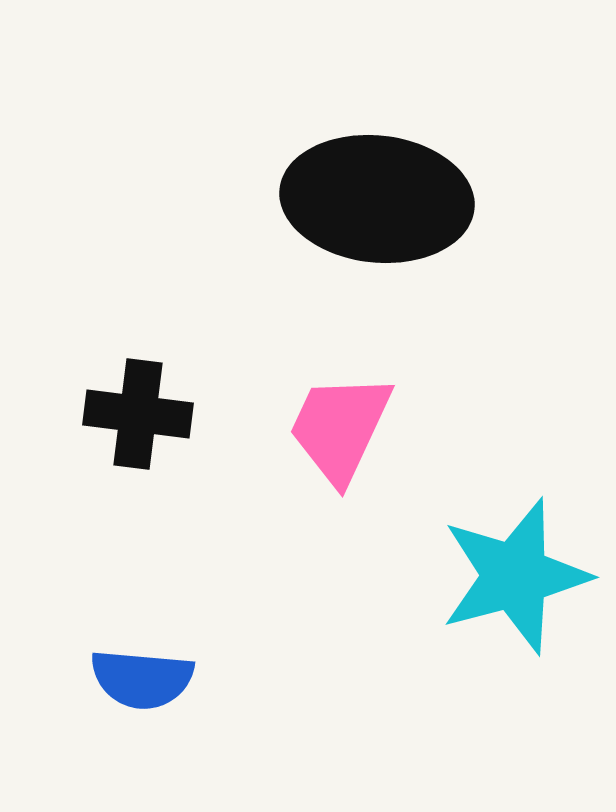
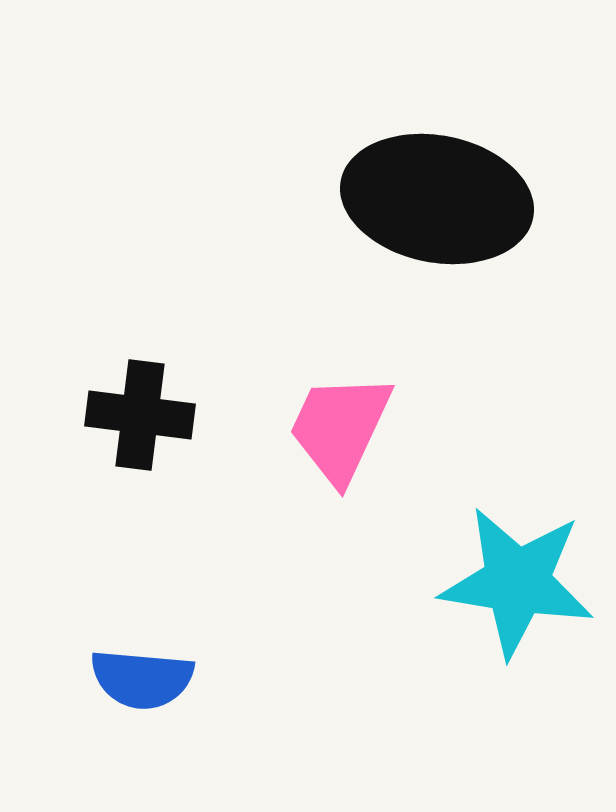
black ellipse: moved 60 px right; rotated 5 degrees clockwise
black cross: moved 2 px right, 1 px down
cyan star: moved 2 px right, 6 px down; rotated 24 degrees clockwise
